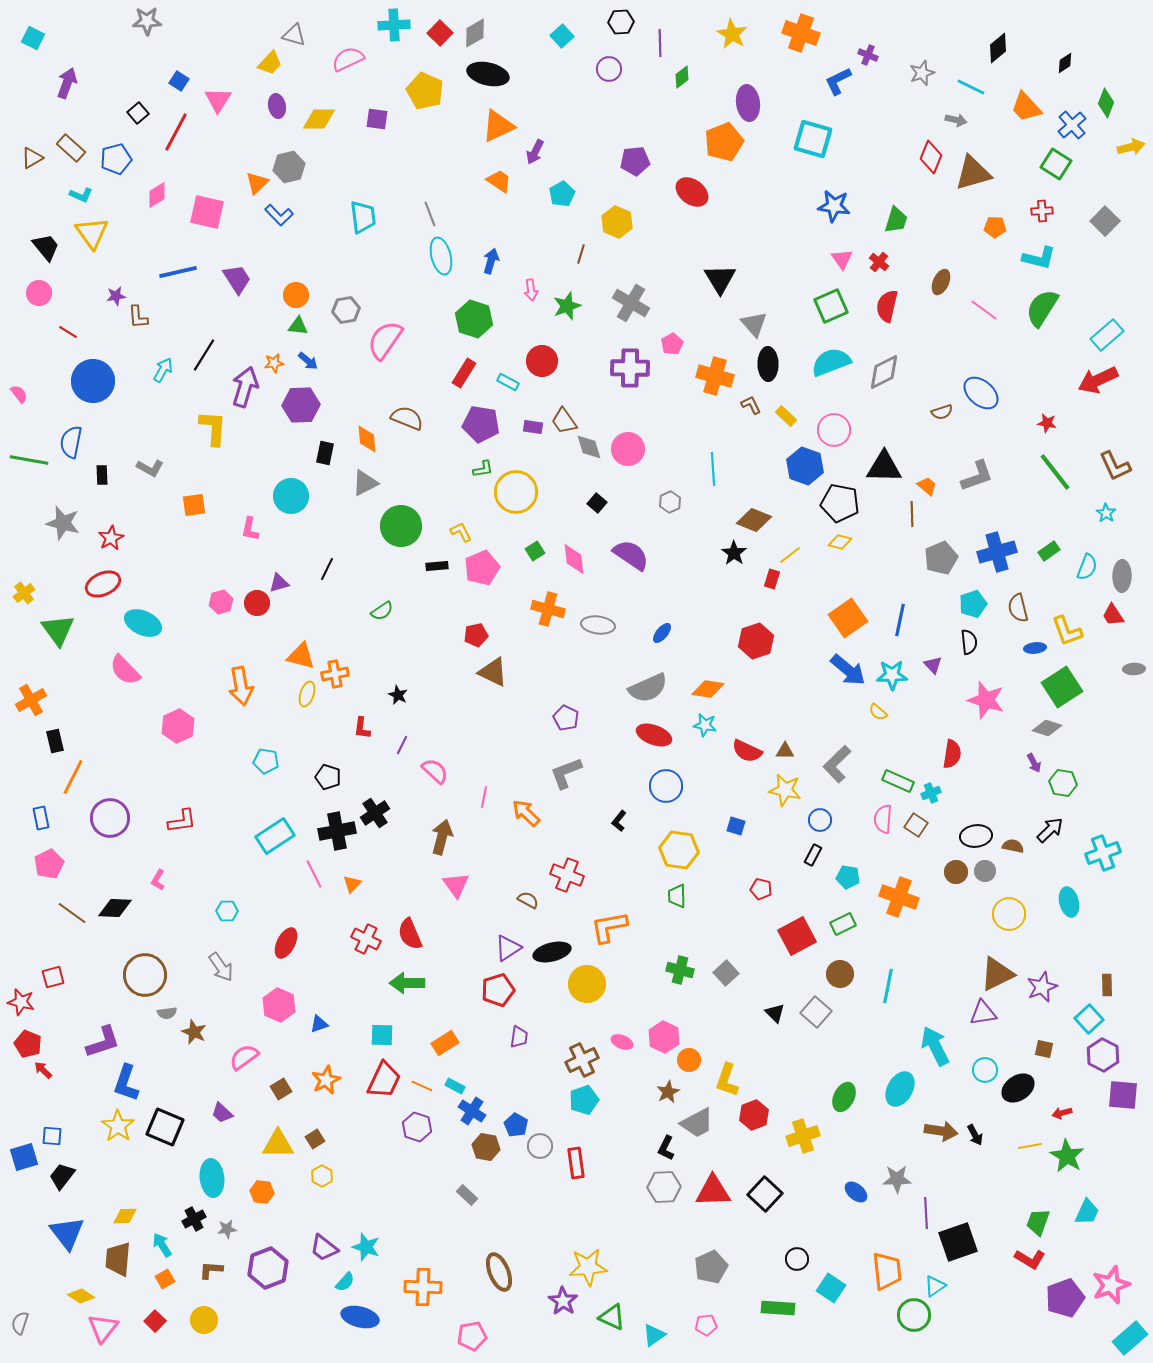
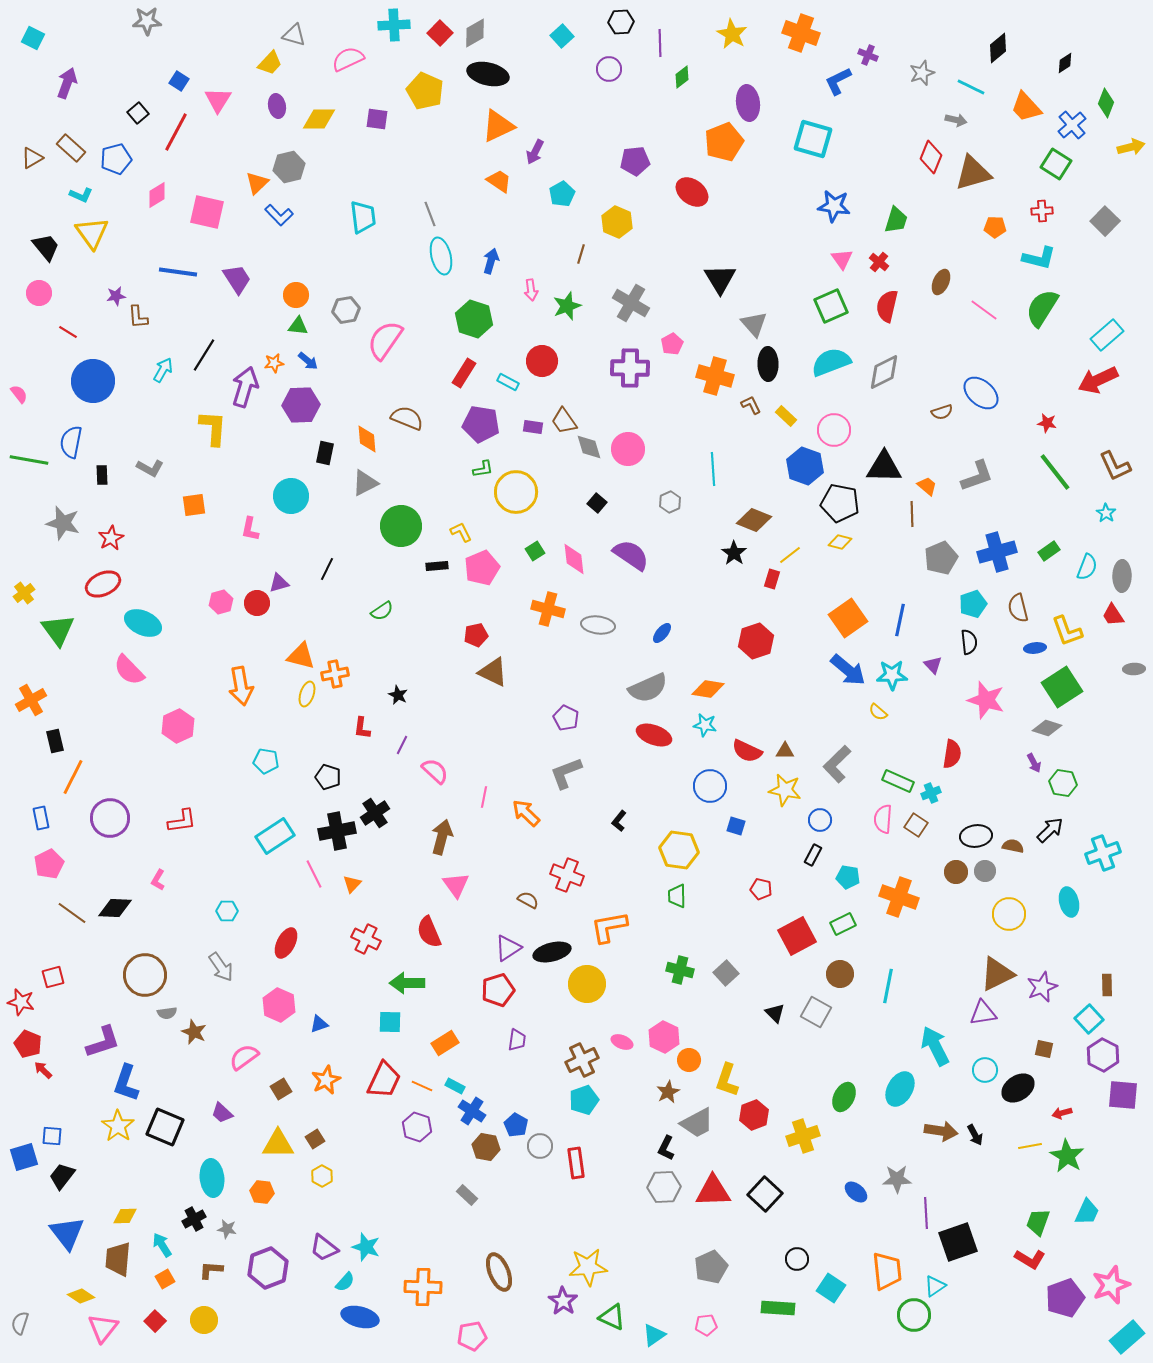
blue line at (178, 272): rotated 21 degrees clockwise
pink semicircle at (125, 670): moved 4 px right
blue circle at (666, 786): moved 44 px right
red semicircle at (410, 934): moved 19 px right, 2 px up
gray square at (816, 1012): rotated 12 degrees counterclockwise
cyan square at (382, 1035): moved 8 px right, 13 px up
purple trapezoid at (519, 1037): moved 2 px left, 3 px down
gray star at (227, 1229): rotated 18 degrees clockwise
cyan rectangle at (1130, 1338): moved 3 px left, 1 px up
